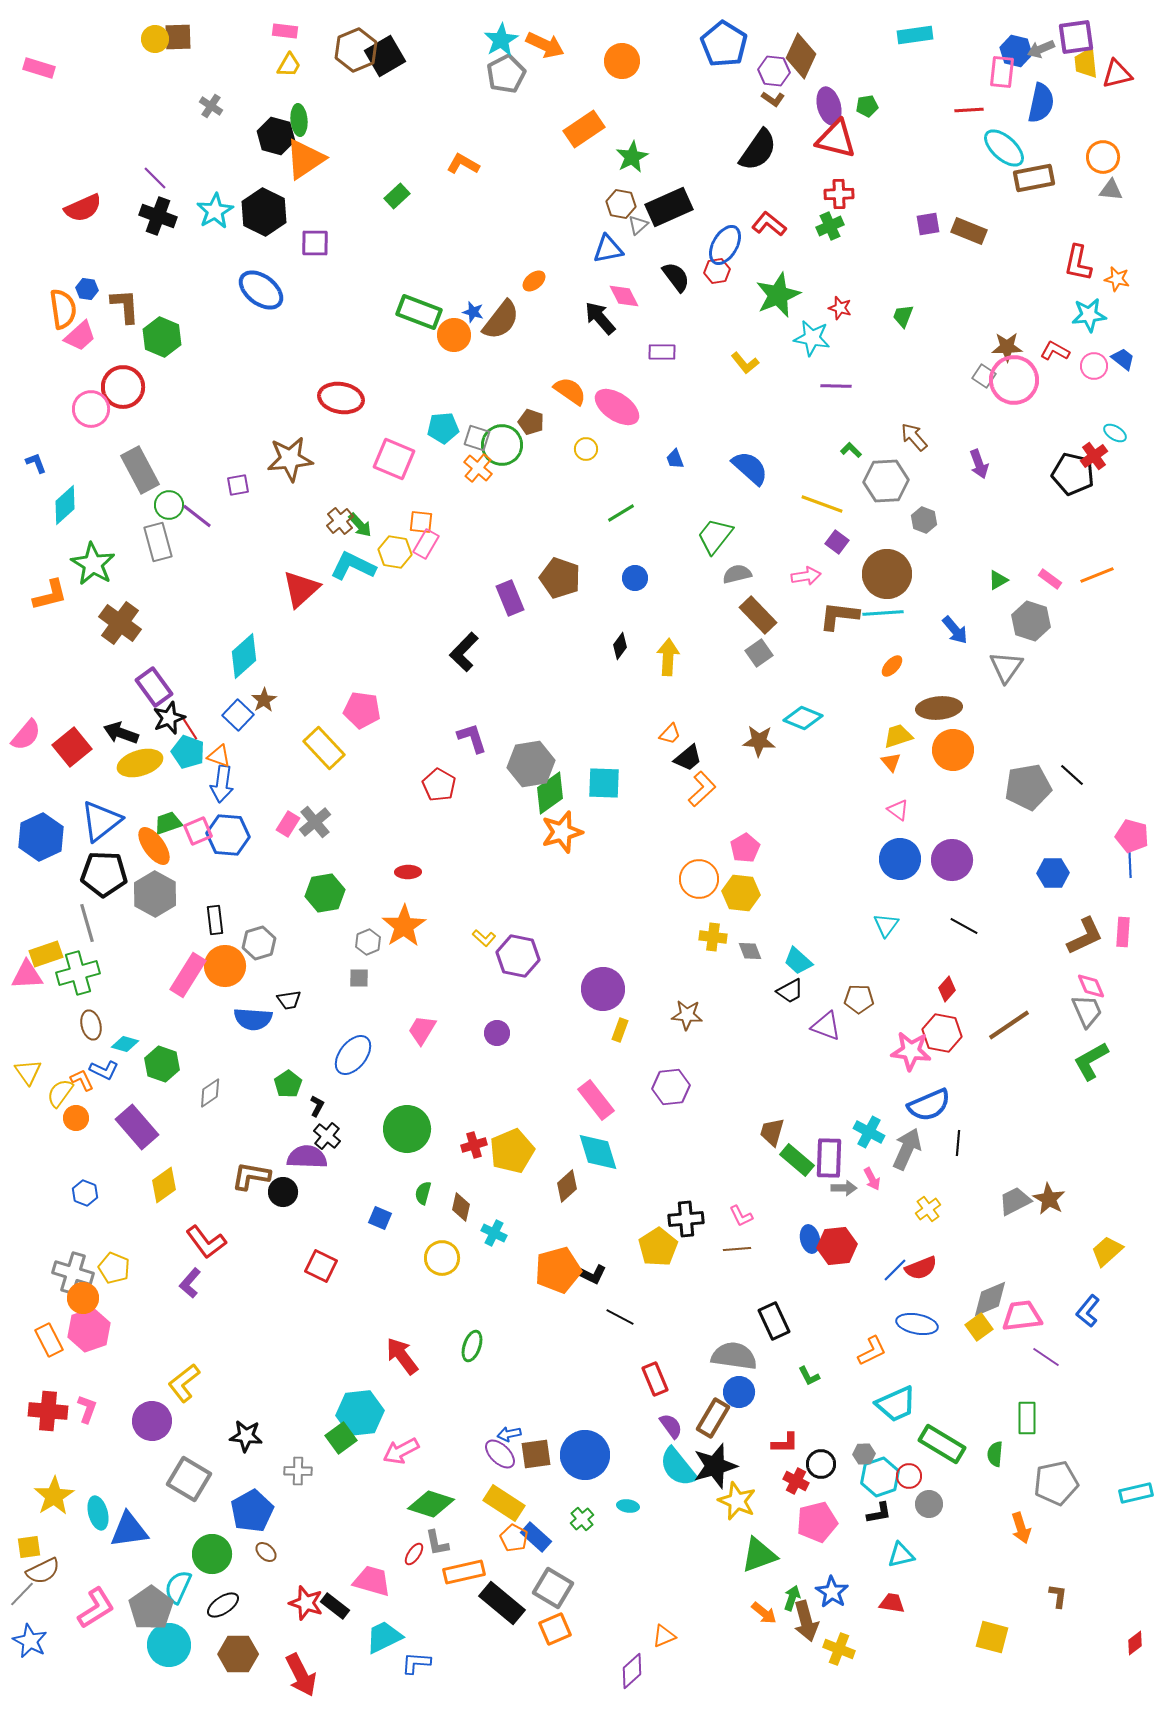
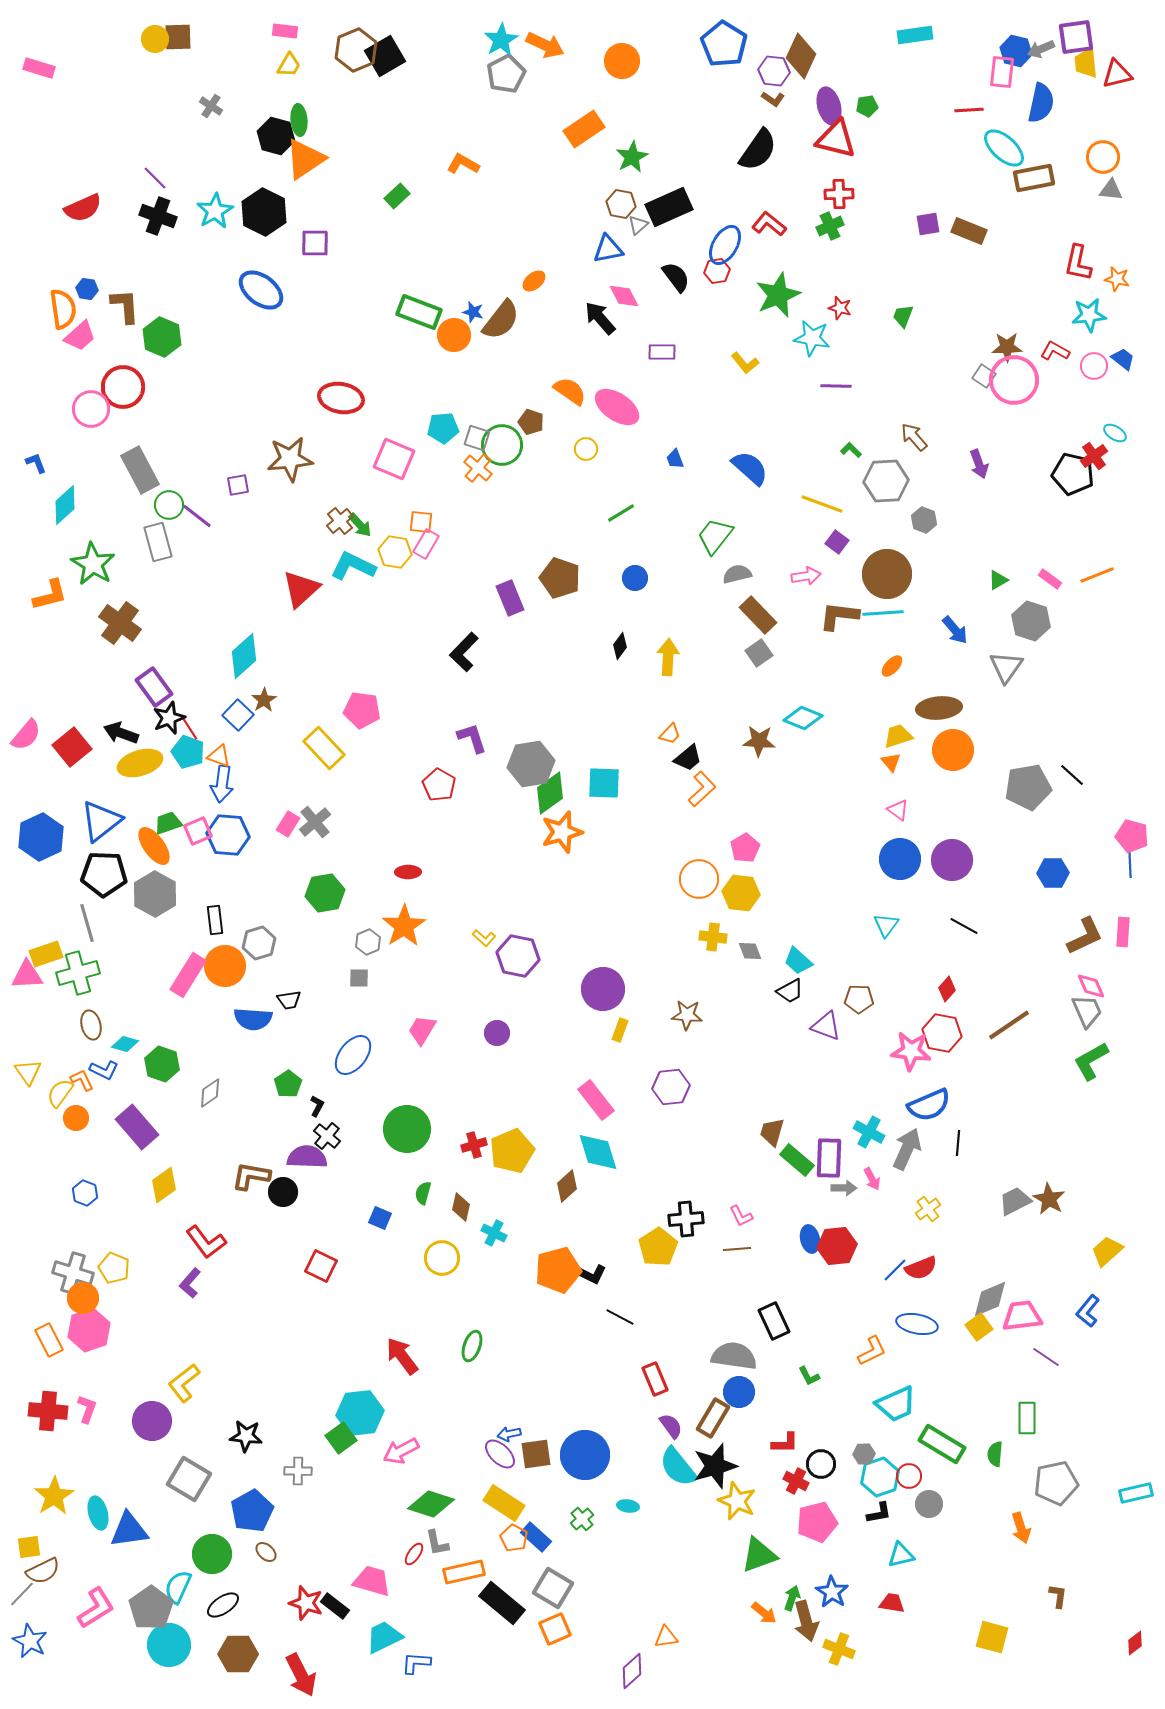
orange triangle at (664, 1636): moved 2 px right, 1 px down; rotated 15 degrees clockwise
